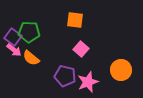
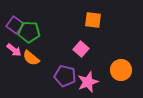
orange square: moved 18 px right
purple square: moved 2 px right, 12 px up
